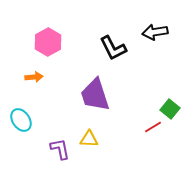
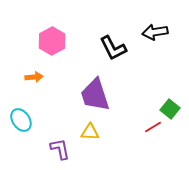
pink hexagon: moved 4 px right, 1 px up
yellow triangle: moved 1 px right, 7 px up
